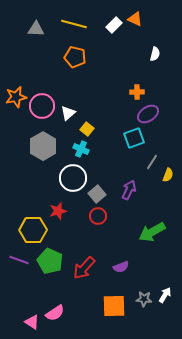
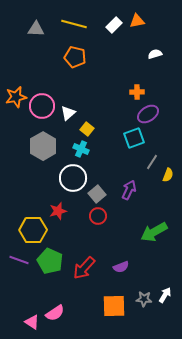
orange triangle: moved 2 px right, 2 px down; rotated 35 degrees counterclockwise
white semicircle: rotated 120 degrees counterclockwise
green arrow: moved 2 px right
